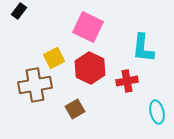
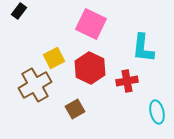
pink square: moved 3 px right, 3 px up
brown cross: rotated 20 degrees counterclockwise
